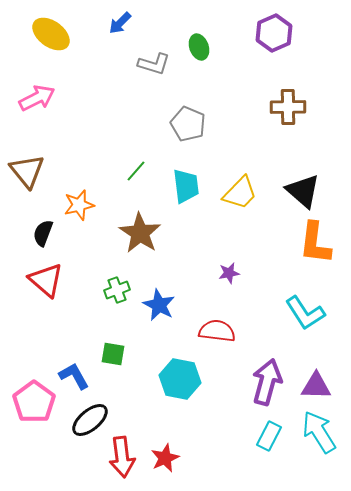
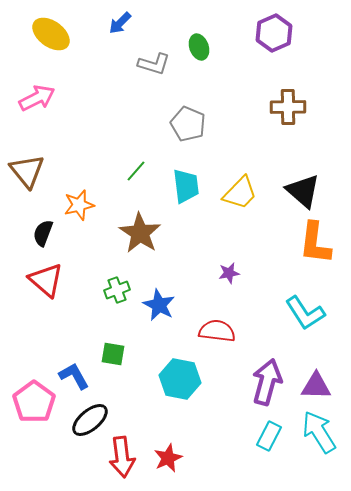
red star: moved 3 px right
